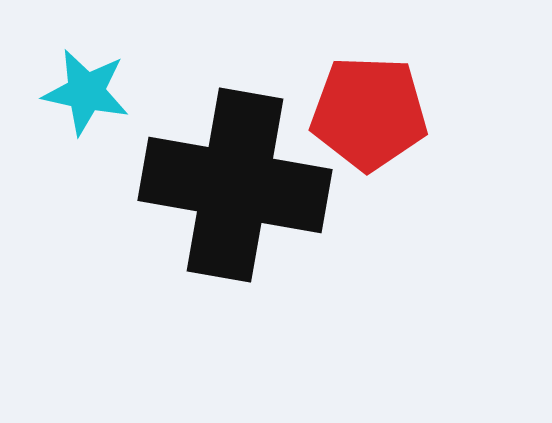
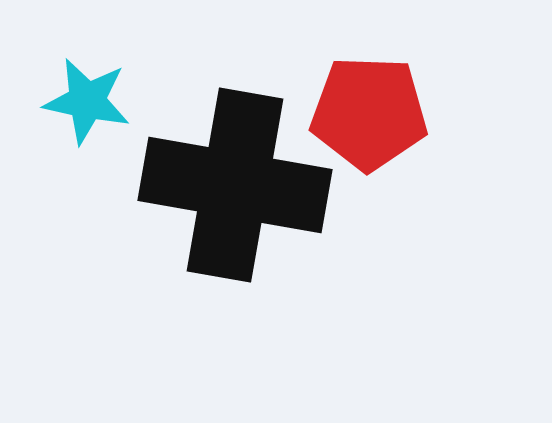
cyan star: moved 1 px right, 9 px down
